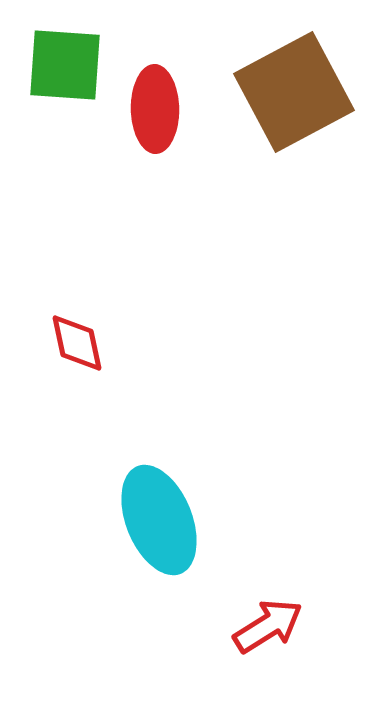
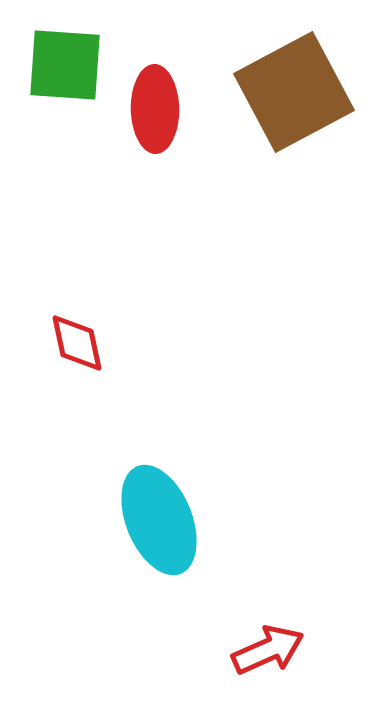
red arrow: moved 24 px down; rotated 8 degrees clockwise
